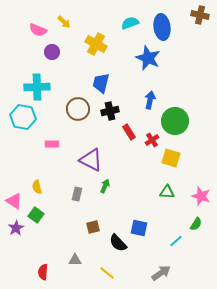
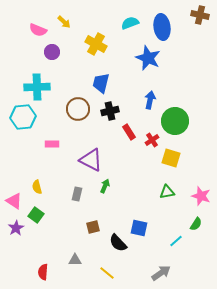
cyan hexagon: rotated 15 degrees counterclockwise
green triangle: rotated 14 degrees counterclockwise
